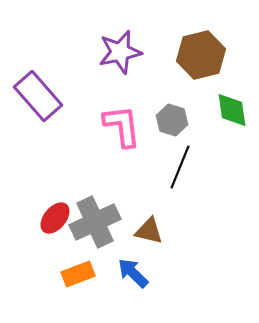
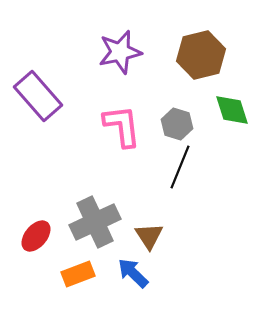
green diamond: rotated 9 degrees counterclockwise
gray hexagon: moved 5 px right, 4 px down
red ellipse: moved 19 px left, 18 px down
brown triangle: moved 5 px down; rotated 44 degrees clockwise
